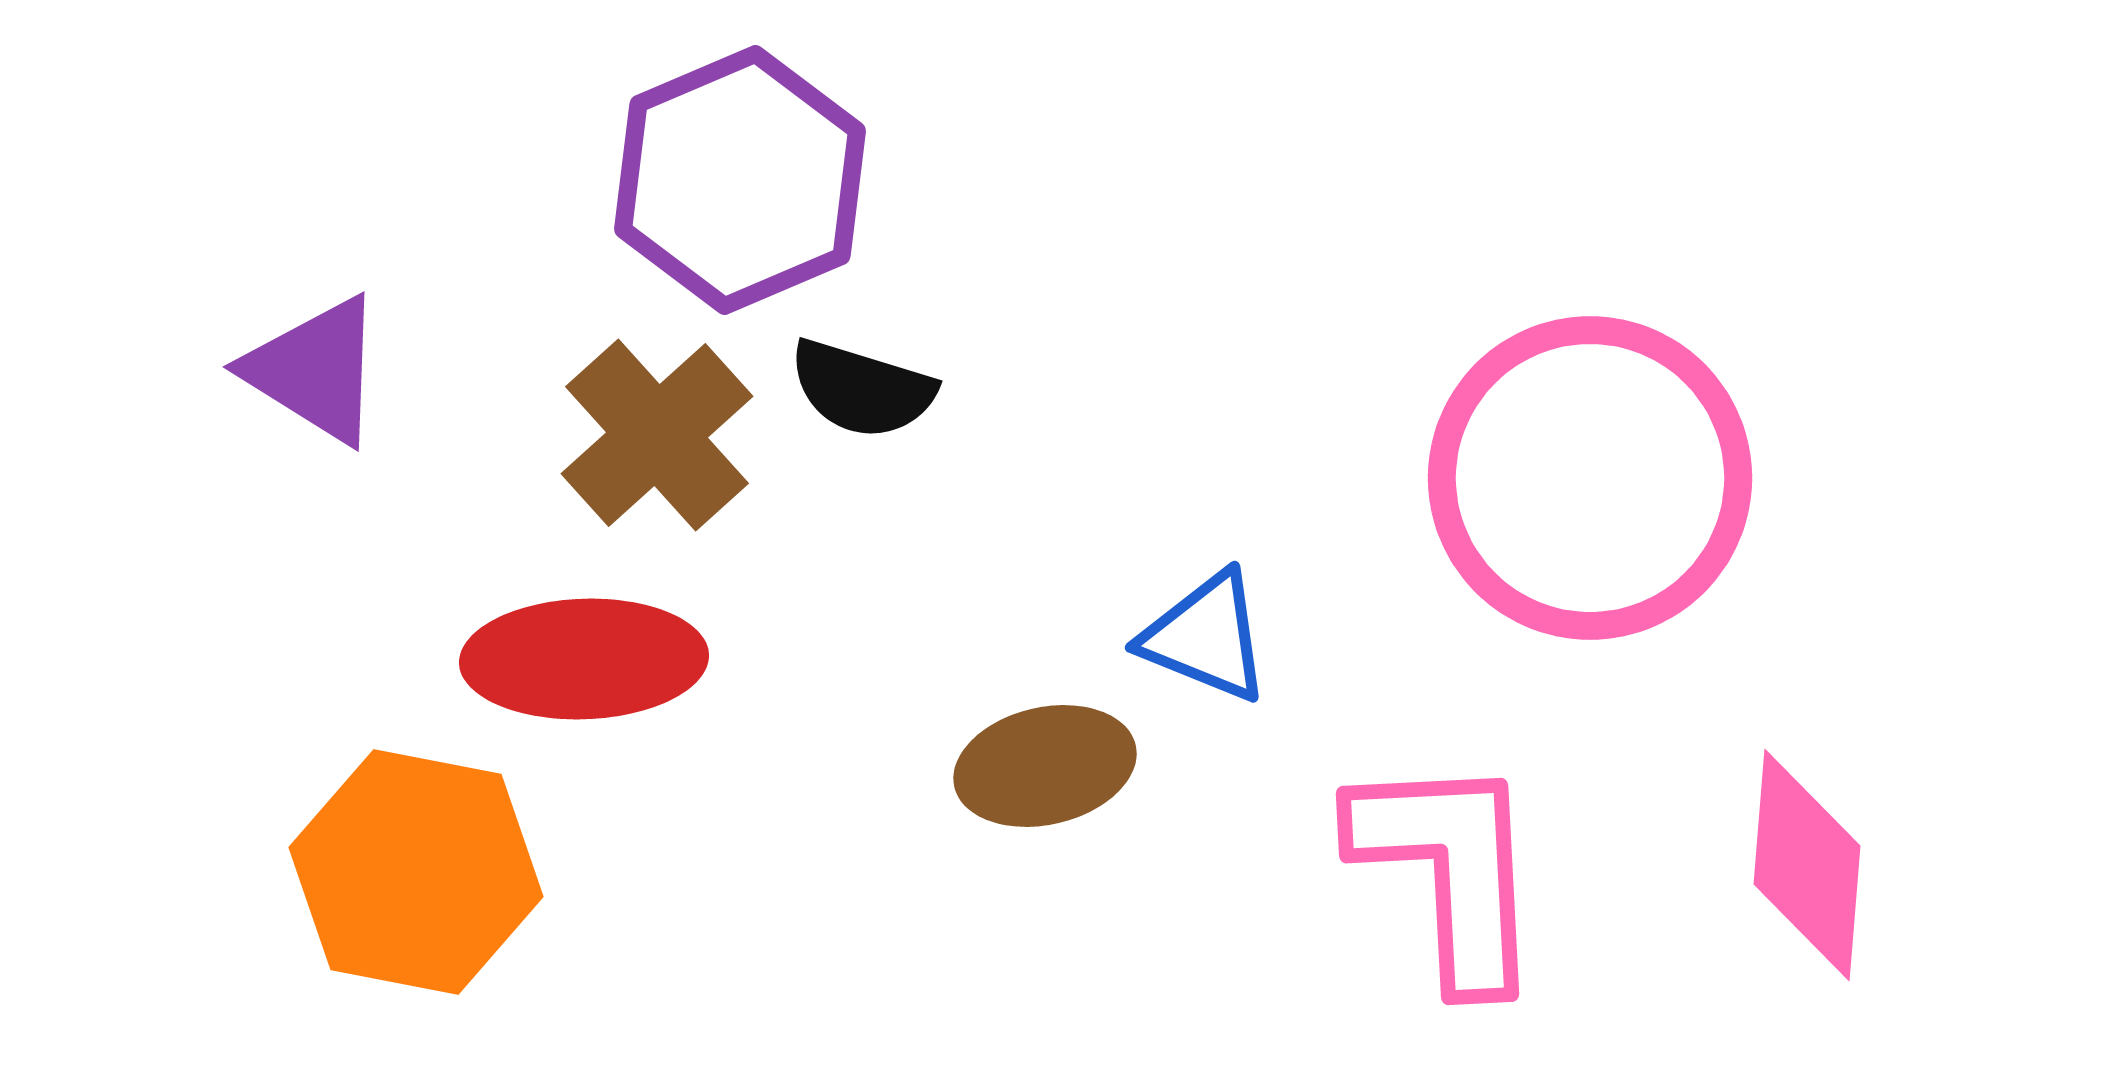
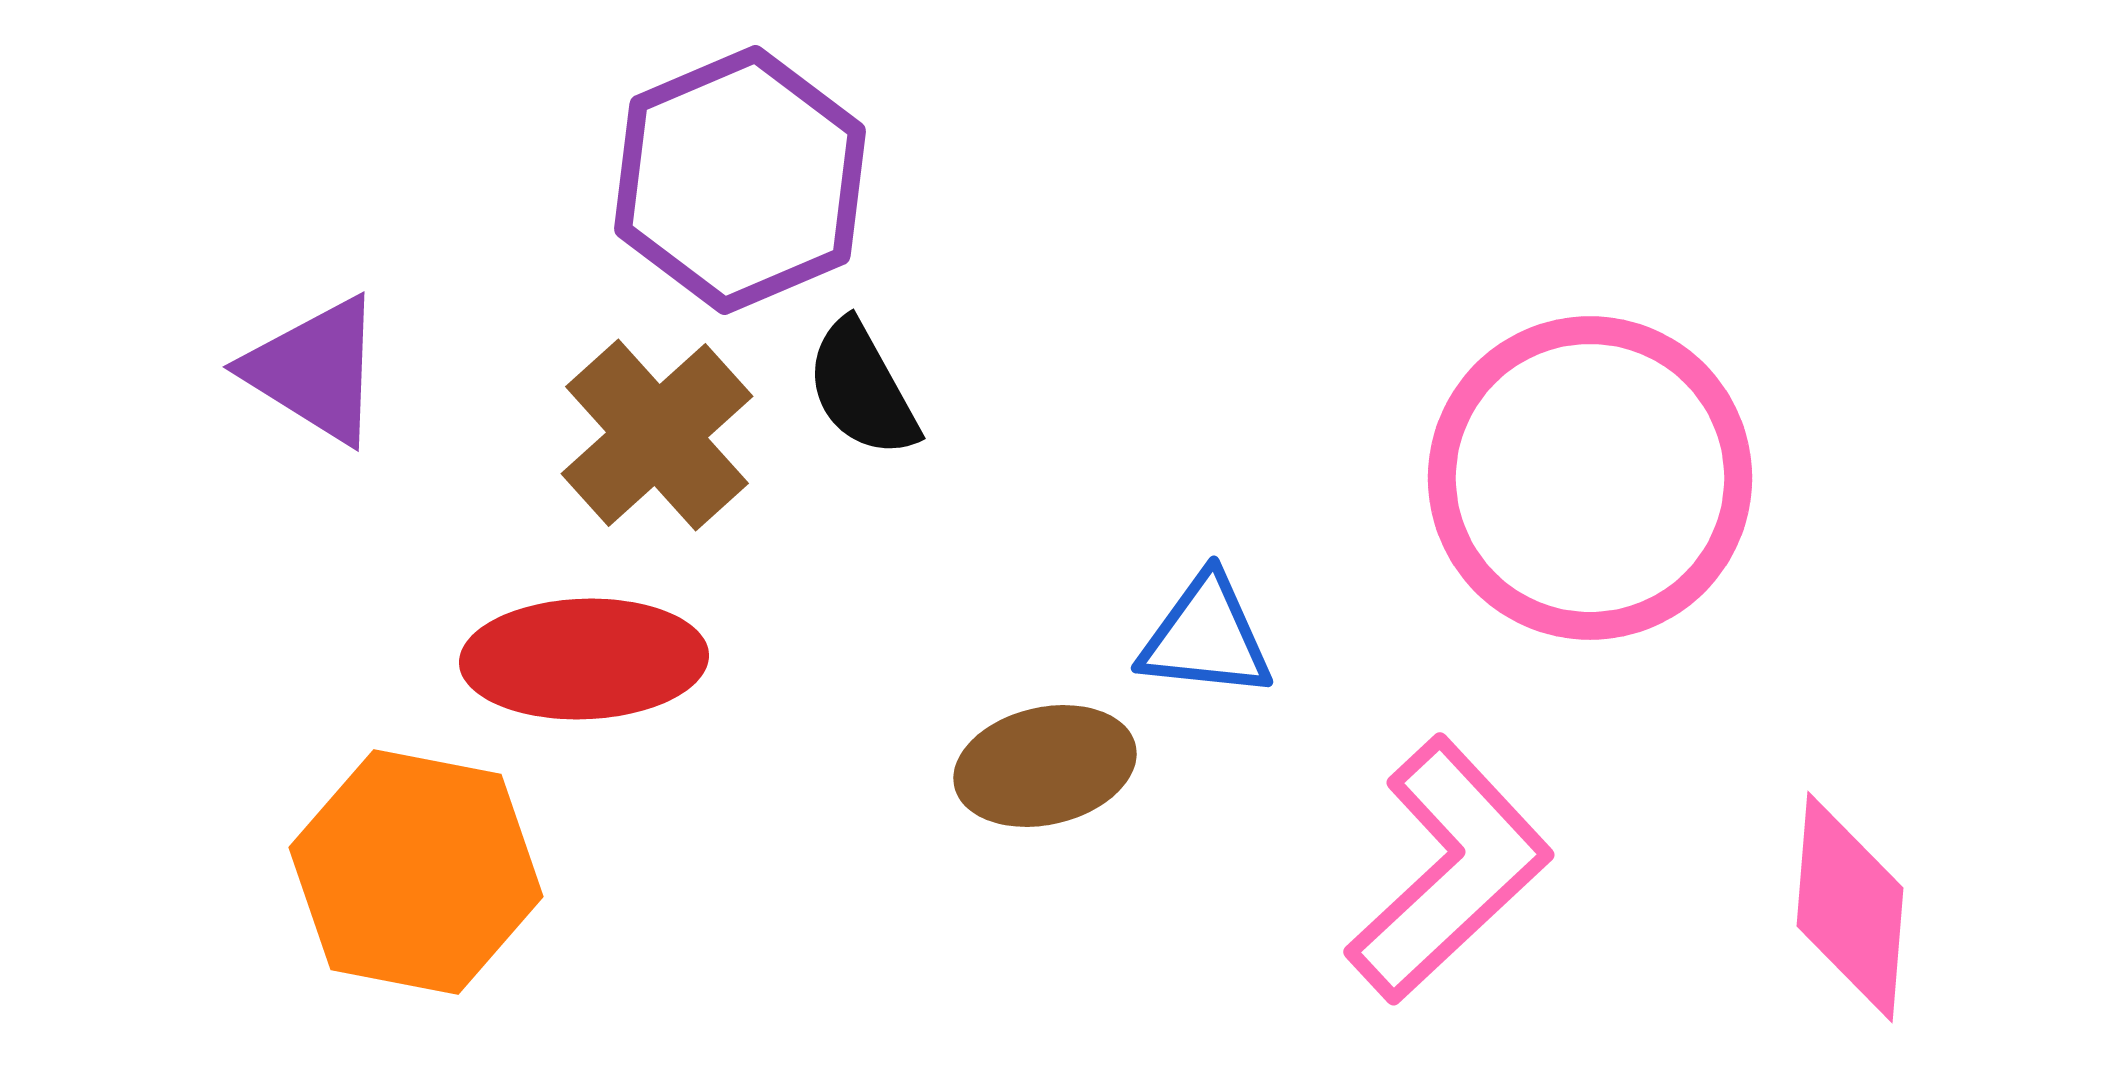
black semicircle: rotated 44 degrees clockwise
blue triangle: rotated 16 degrees counterclockwise
pink diamond: moved 43 px right, 42 px down
pink L-shape: rotated 50 degrees clockwise
